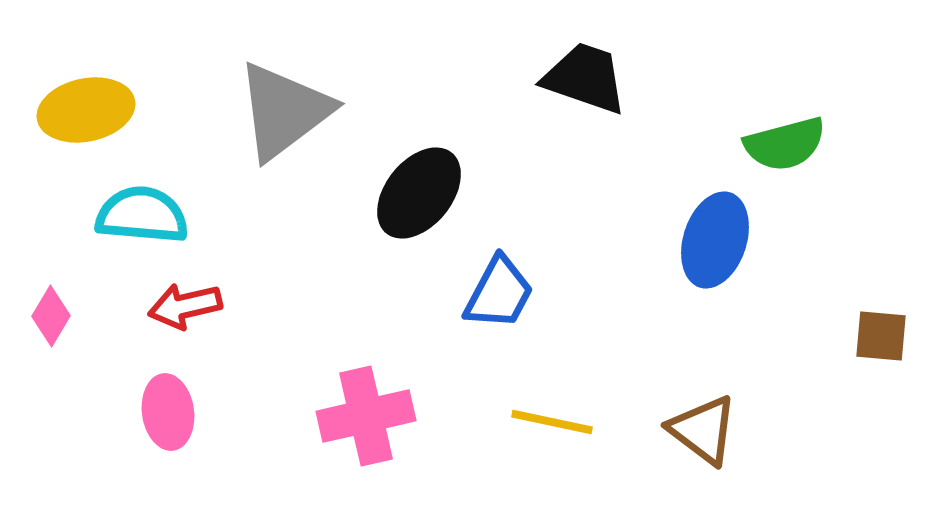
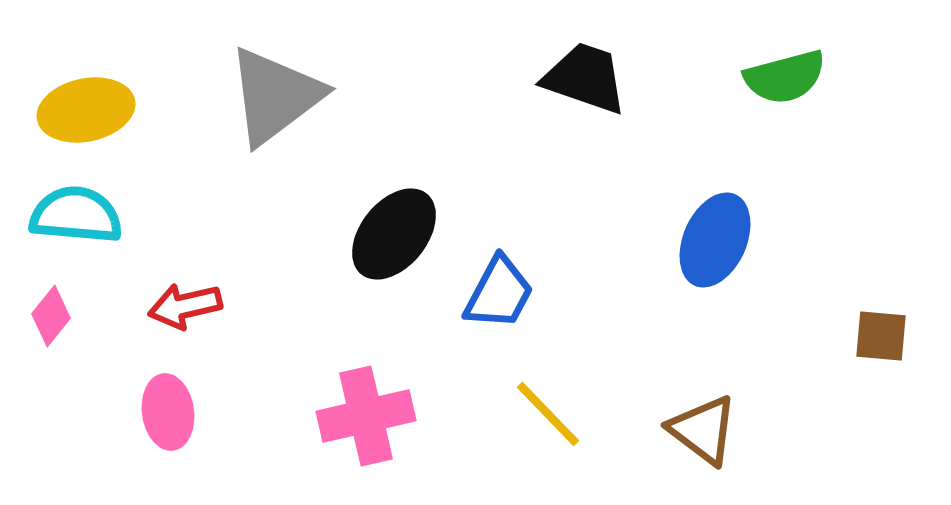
gray triangle: moved 9 px left, 15 px up
green semicircle: moved 67 px up
black ellipse: moved 25 px left, 41 px down
cyan semicircle: moved 66 px left
blue ellipse: rotated 6 degrees clockwise
pink diamond: rotated 8 degrees clockwise
yellow line: moved 4 px left, 8 px up; rotated 34 degrees clockwise
